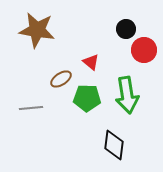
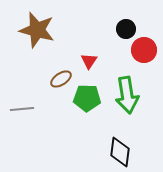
brown star: rotated 6 degrees clockwise
red triangle: moved 2 px left, 1 px up; rotated 24 degrees clockwise
gray line: moved 9 px left, 1 px down
black diamond: moved 6 px right, 7 px down
